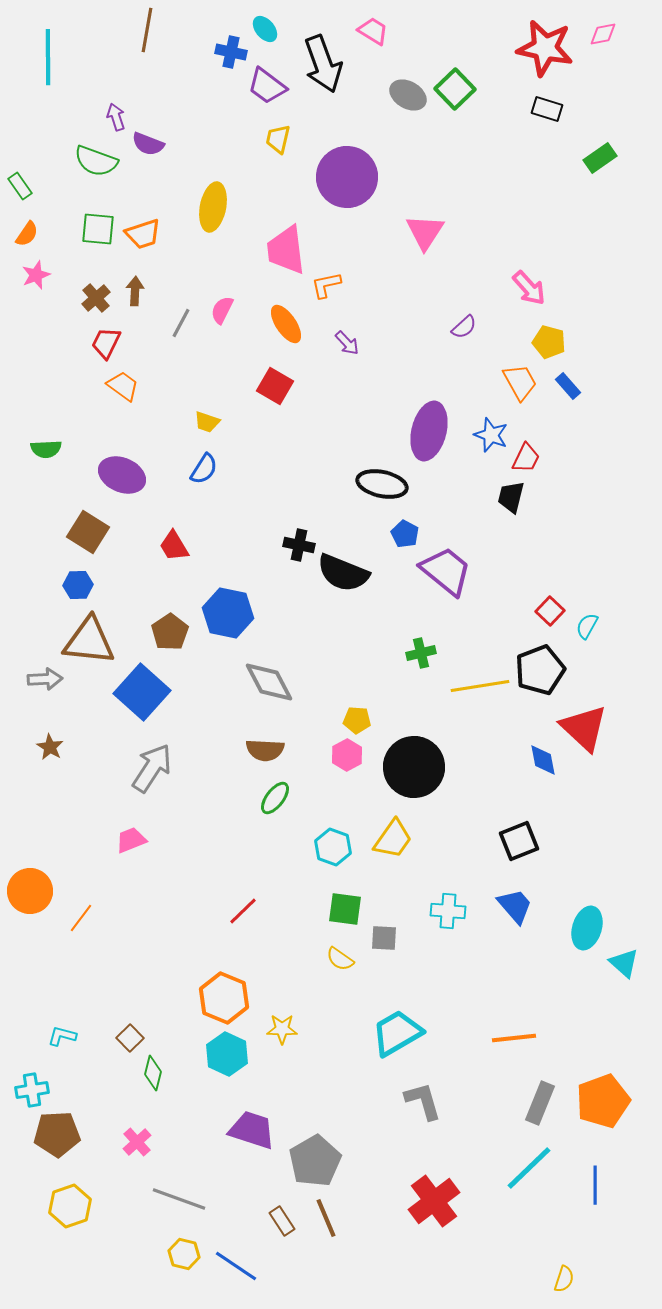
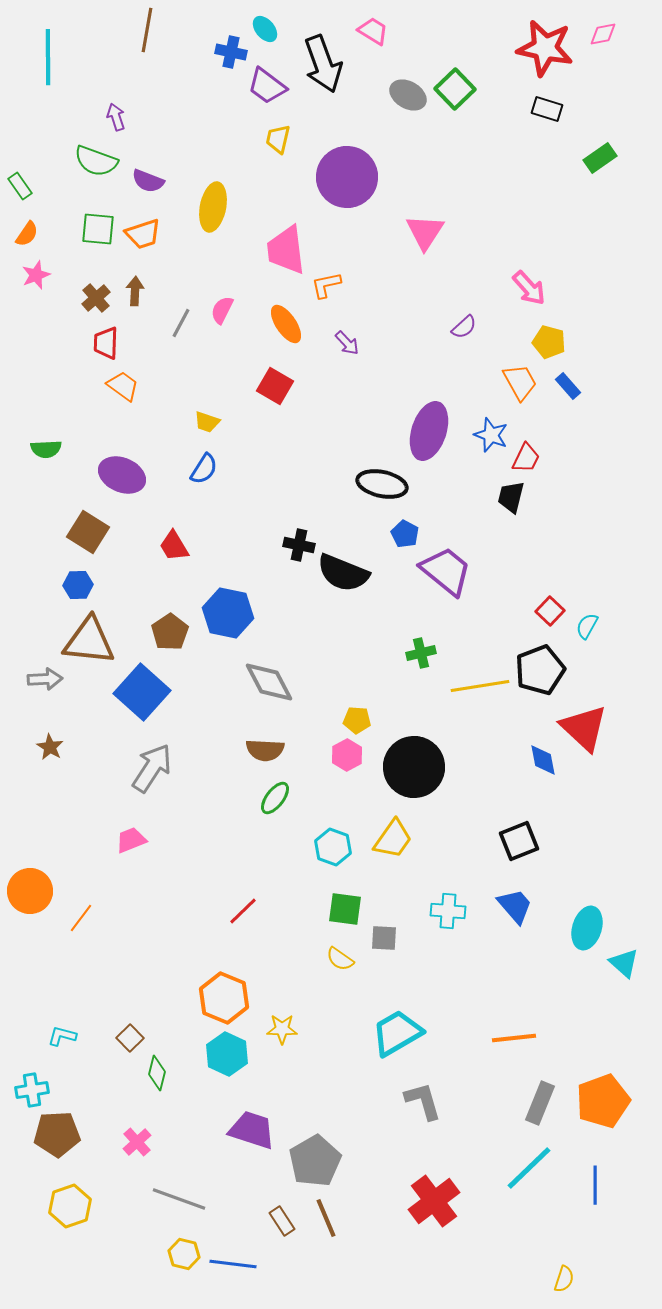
purple semicircle at (148, 144): moved 37 px down
red trapezoid at (106, 343): rotated 24 degrees counterclockwise
purple ellipse at (429, 431): rotated 4 degrees clockwise
green diamond at (153, 1073): moved 4 px right
blue line at (236, 1266): moved 3 px left, 2 px up; rotated 27 degrees counterclockwise
